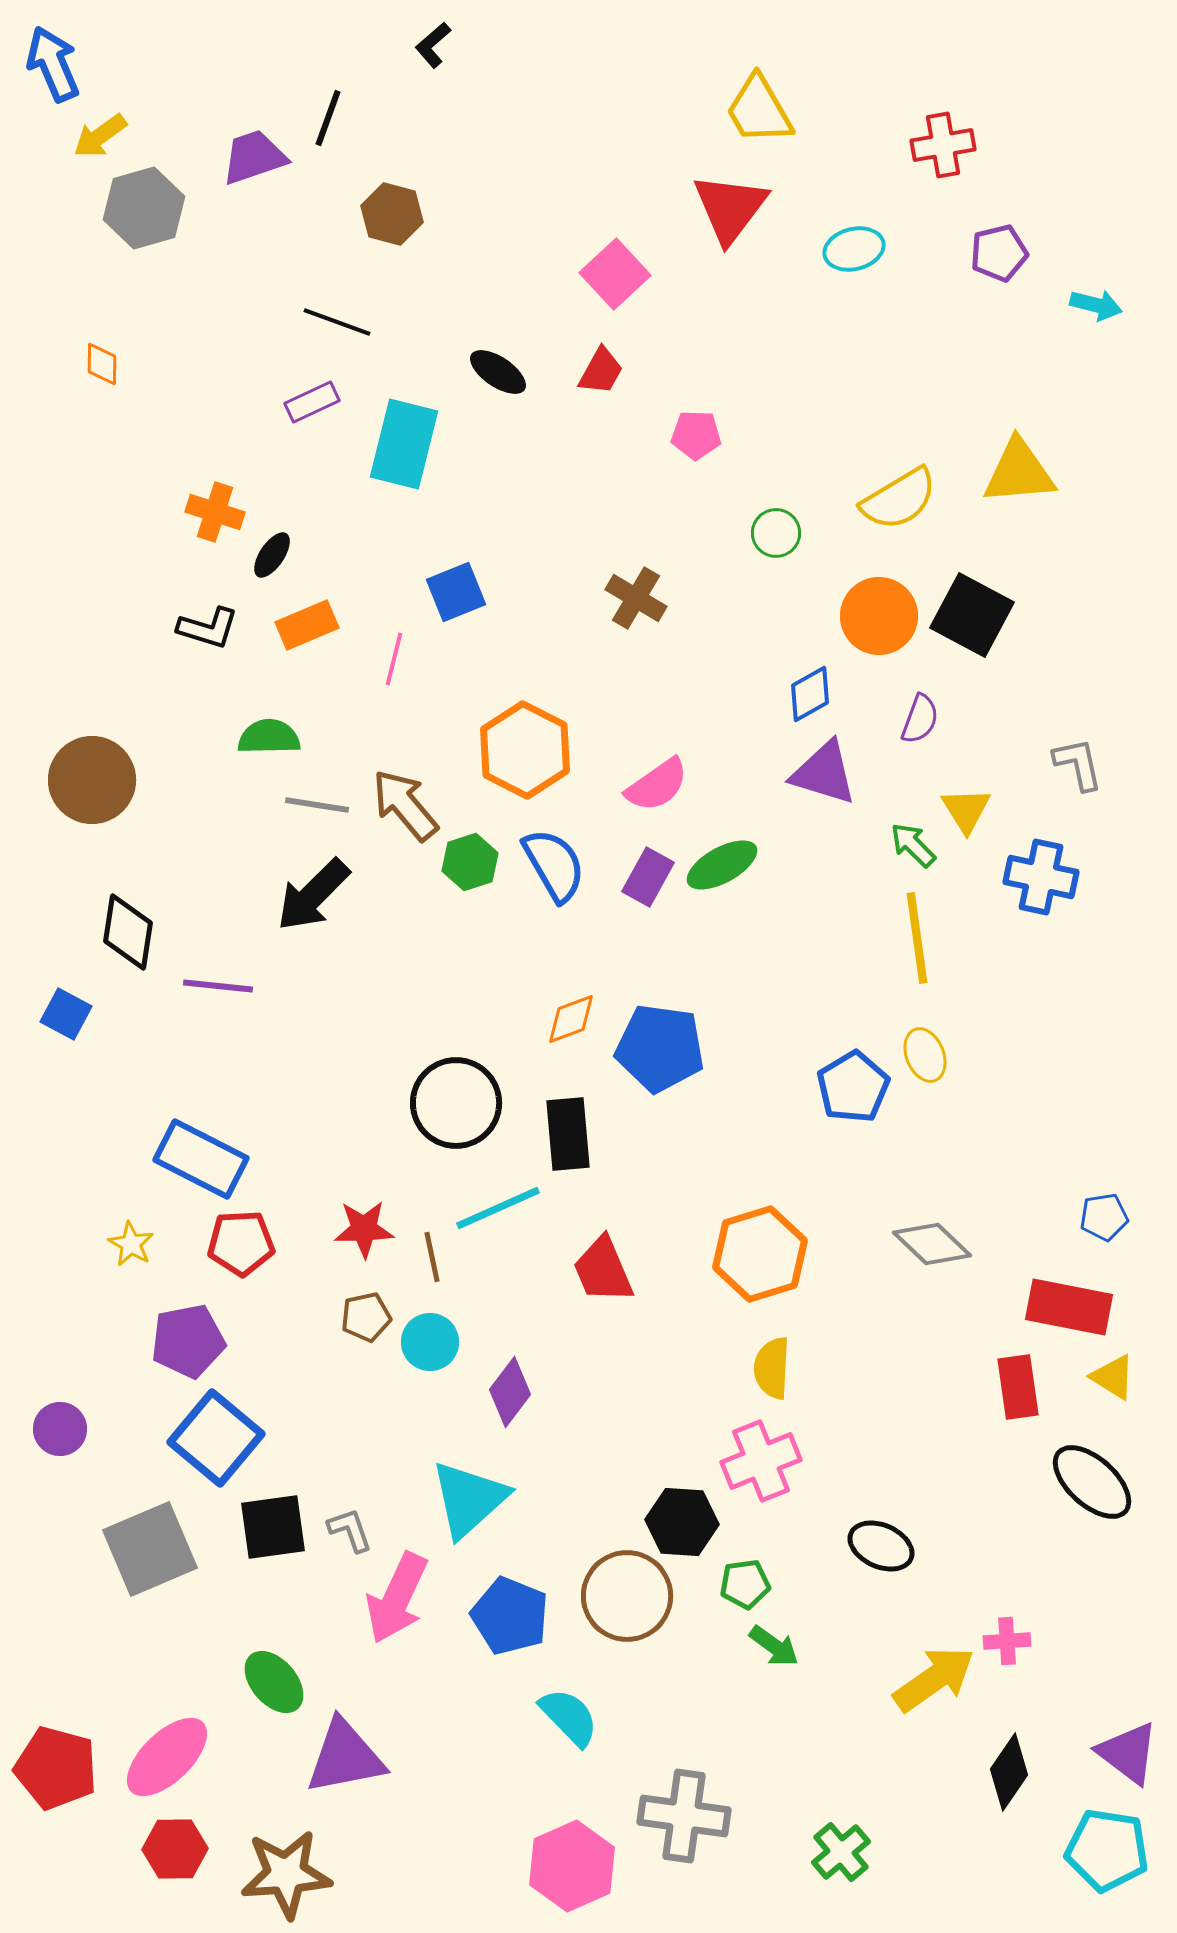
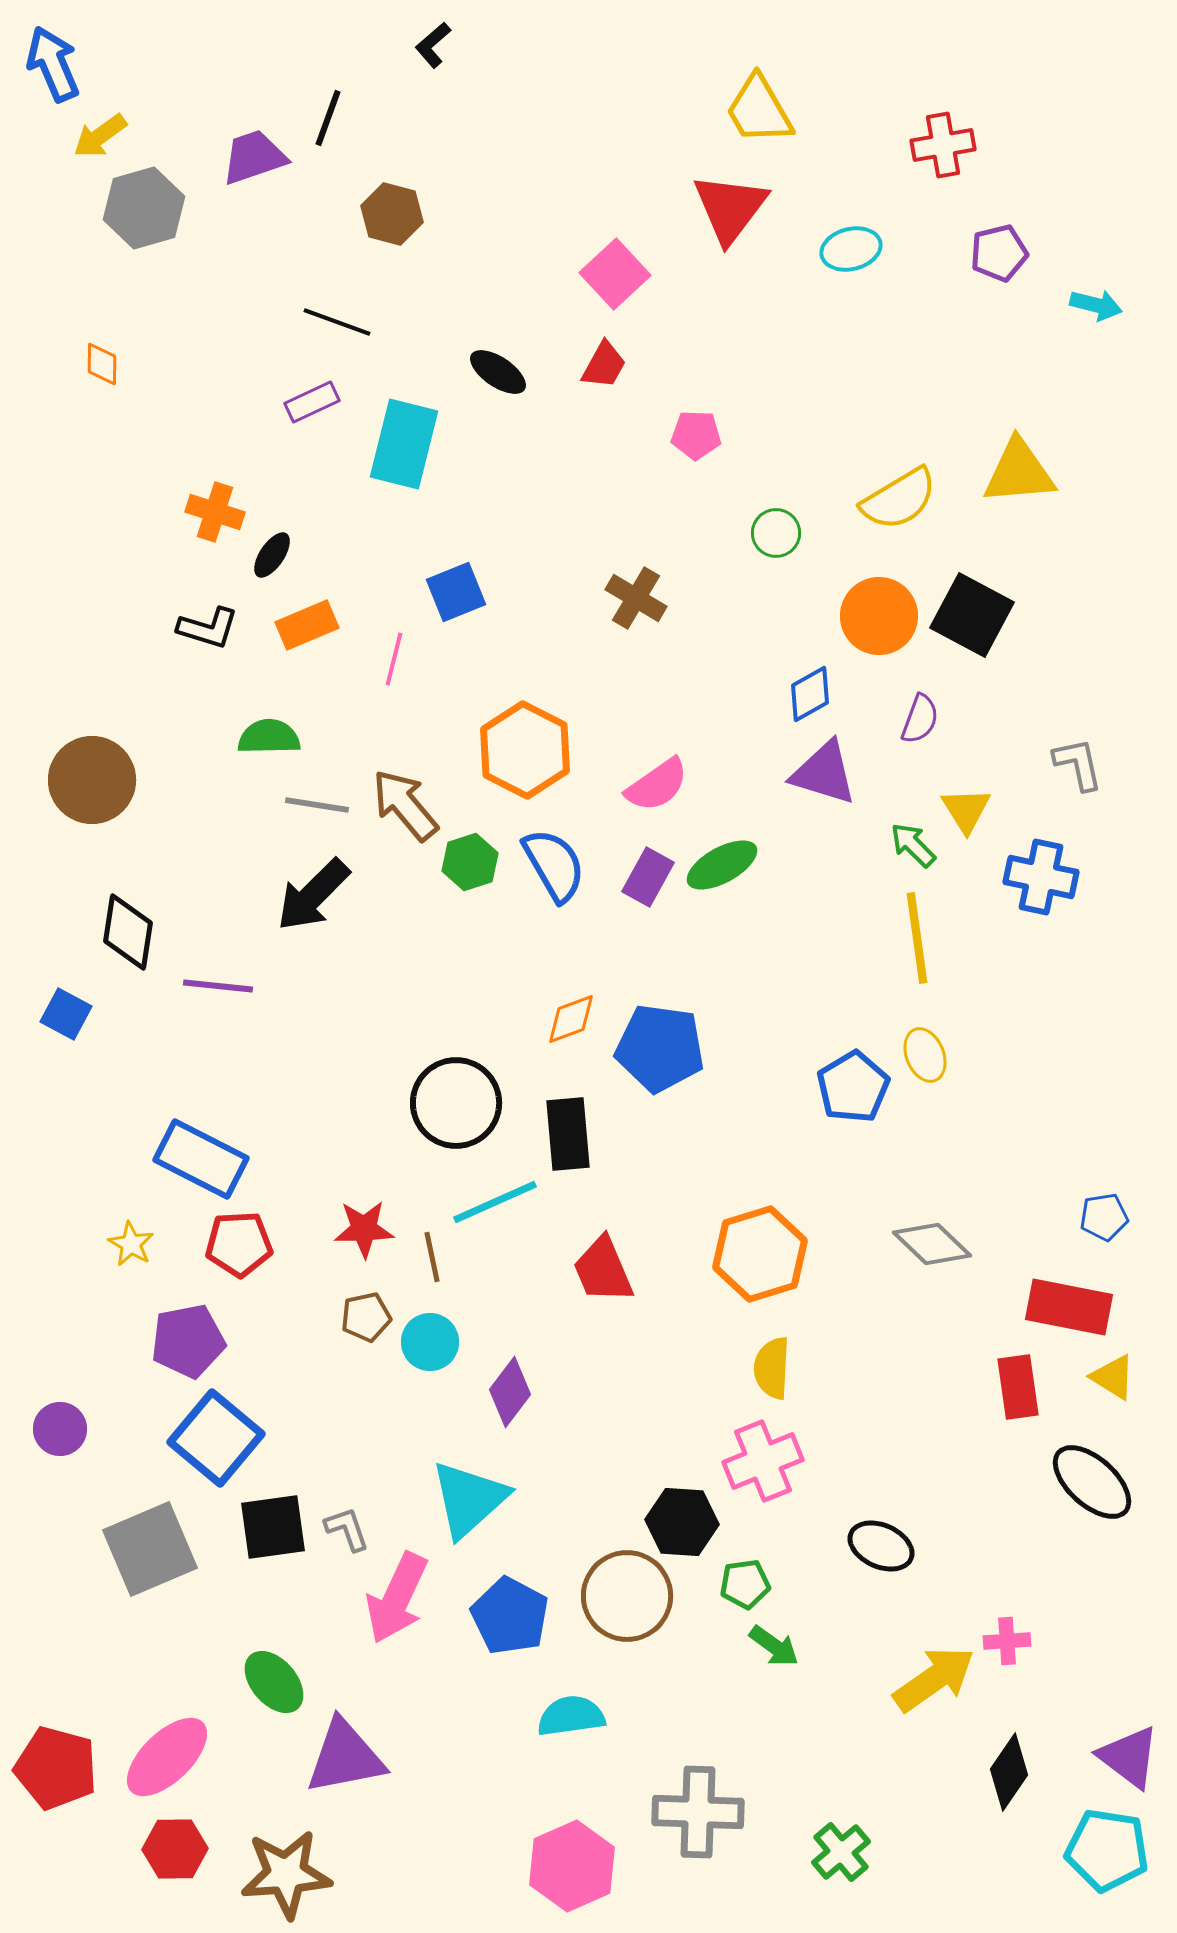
cyan ellipse at (854, 249): moved 3 px left
red trapezoid at (601, 371): moved 3 px right, 6 px up
cyan line at (498, 1208): moved 3 px left, 6 px up
red pentagon at (241, 1243): moved 2 px left, 1 px down
pink cross at (761, 1461): moved 2 px right
gray L-shape at (350, 1530): moved 3 px left, 1 px up
blue pentagon at (510, 1616): rotated 6 degrees clockwise
cyan semicircle at (569, 1717): moved 2 px right, 1 px up; rotated 54 degrees counterclockwise
purple triangle at (1128, 1753): moved 1 px right, 4 px down
gray cross at (684, 1816): moved 14 px right, 4 px up; rotated 6 degrees counterclockwise
